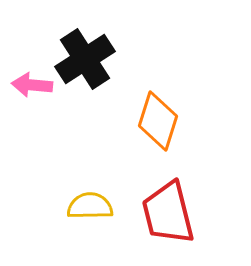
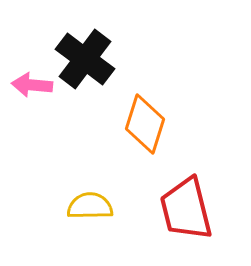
black cross: rotated 20 degrees counterclockwise
orange diamond: moved 13 px left, 3 px down
red trapezoid: moved 18 px right, 4 px up
